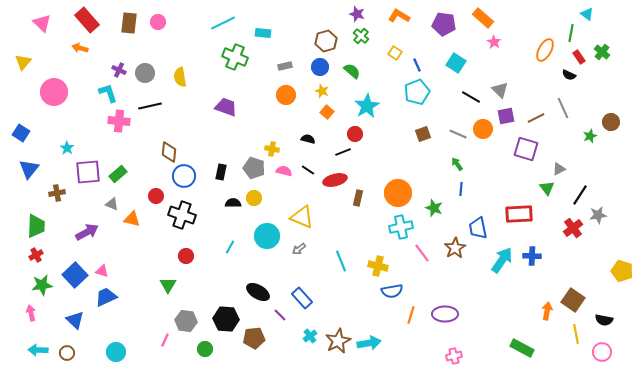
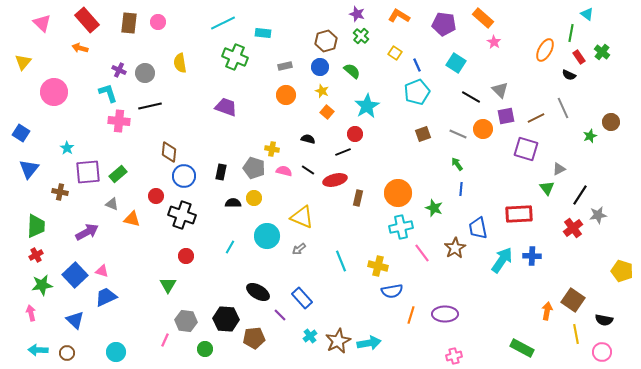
yellow semicircle at (180, 77): moved 14 px up
brown cross at (57, 193): moved 3 px right, 1 px up; rotated 21 degrees clockwise
